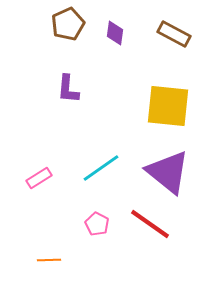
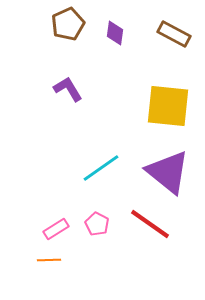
purple L-shape: rotated 144 degrees clockwise
pink rectangle: moved 17 px right, 51 px down
